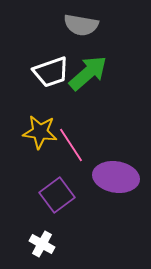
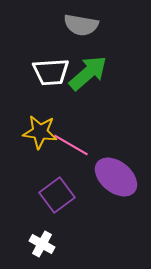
white trapezoid: rotated 15 degrees clockwise
pink line: rotated 27 degrees counterclockwise
purple ellipse: rotated 30 degrees clockwise
